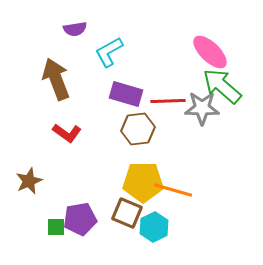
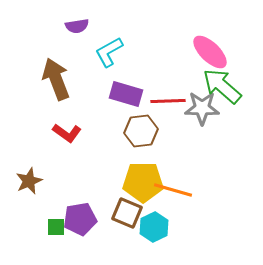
purple semicircle: moved 2 px right, 3 px up
brown hexagon: moved 3 px right, 2 px down
